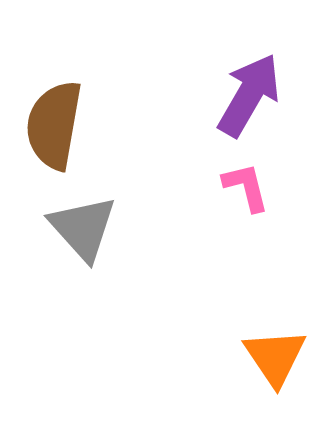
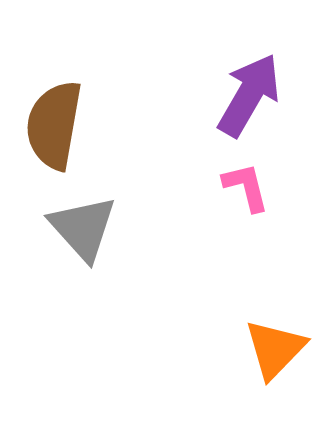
orange triangle: moved 8 px up; rotated 18 degrees clockwise
